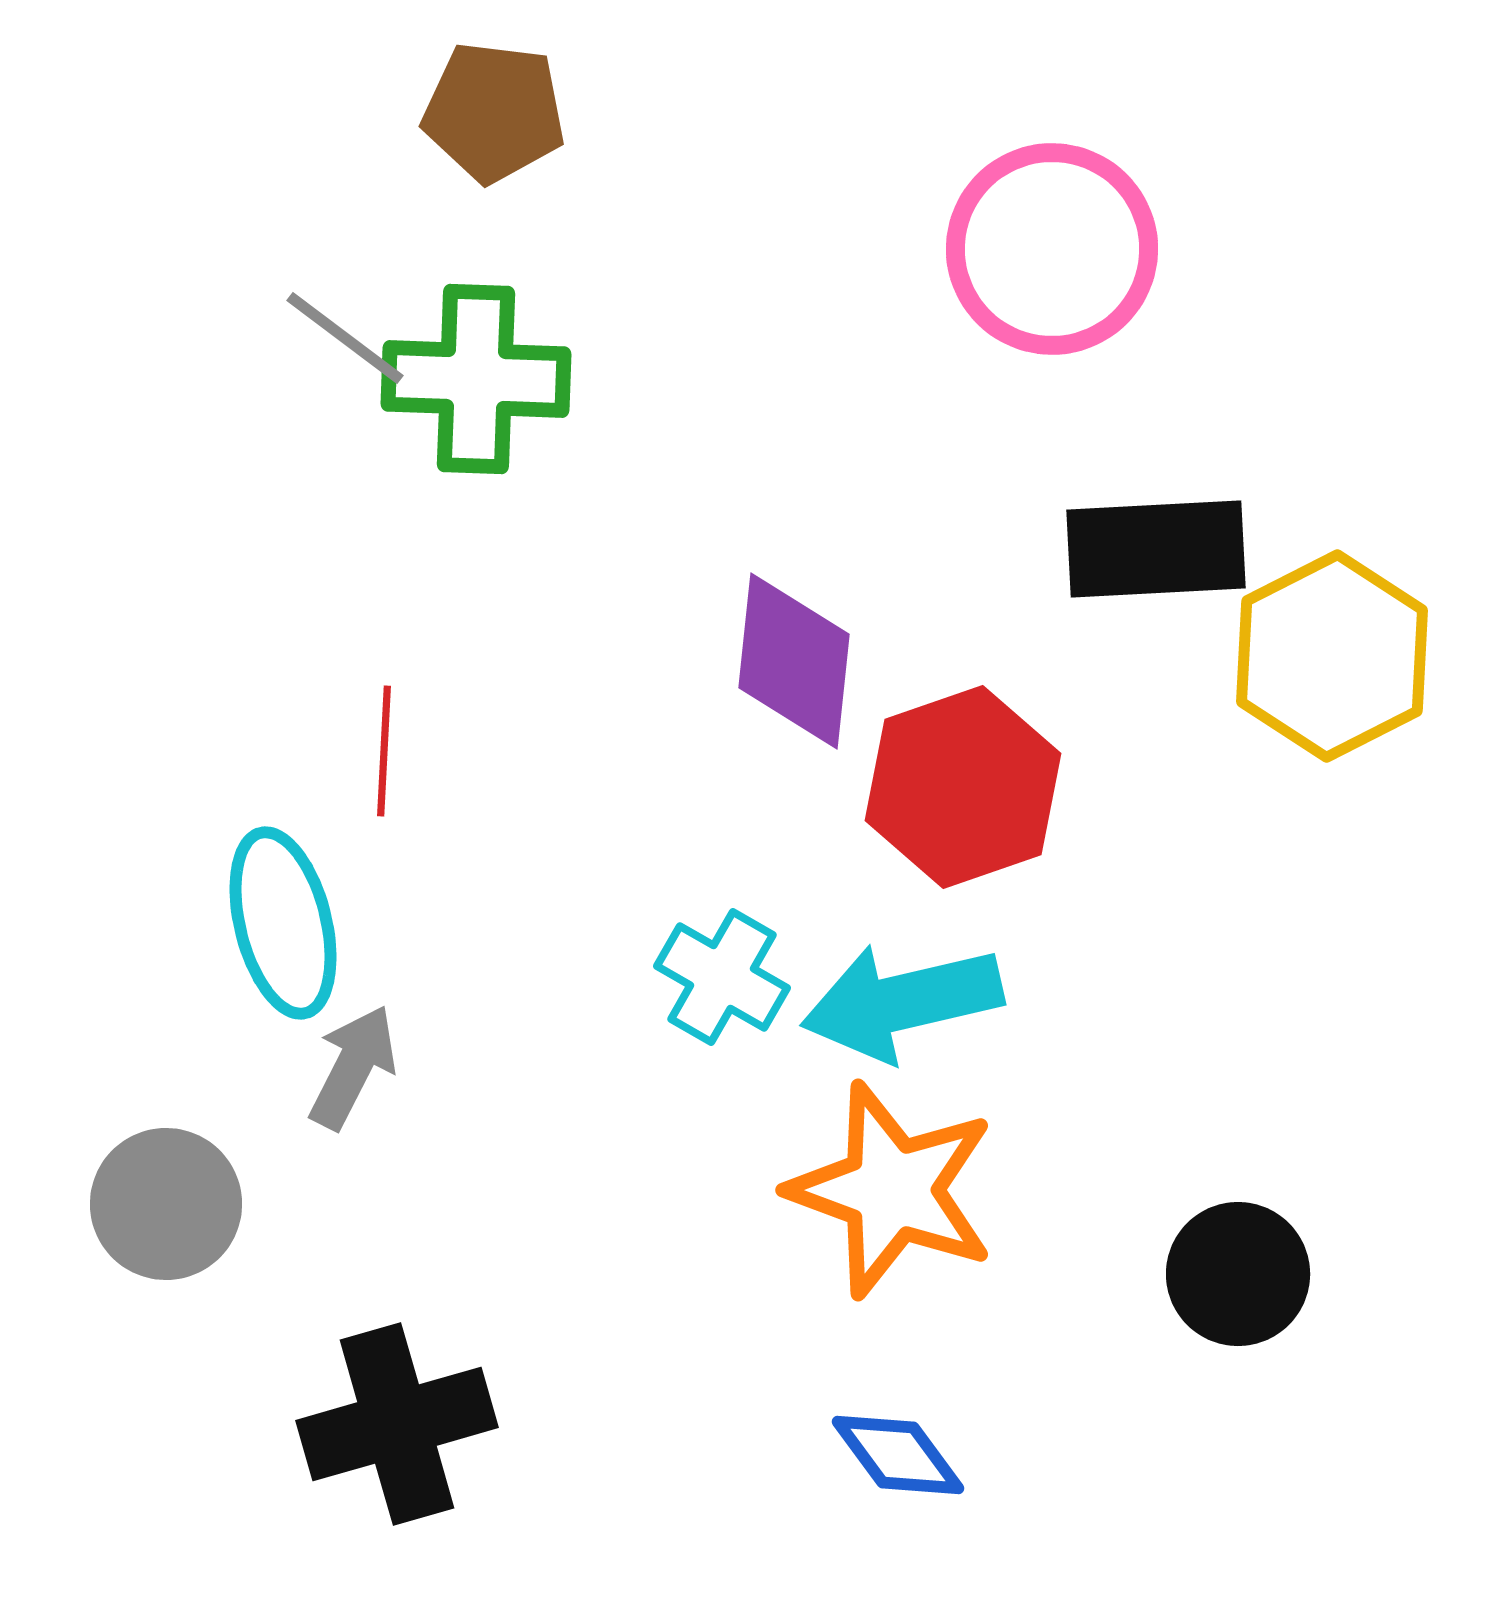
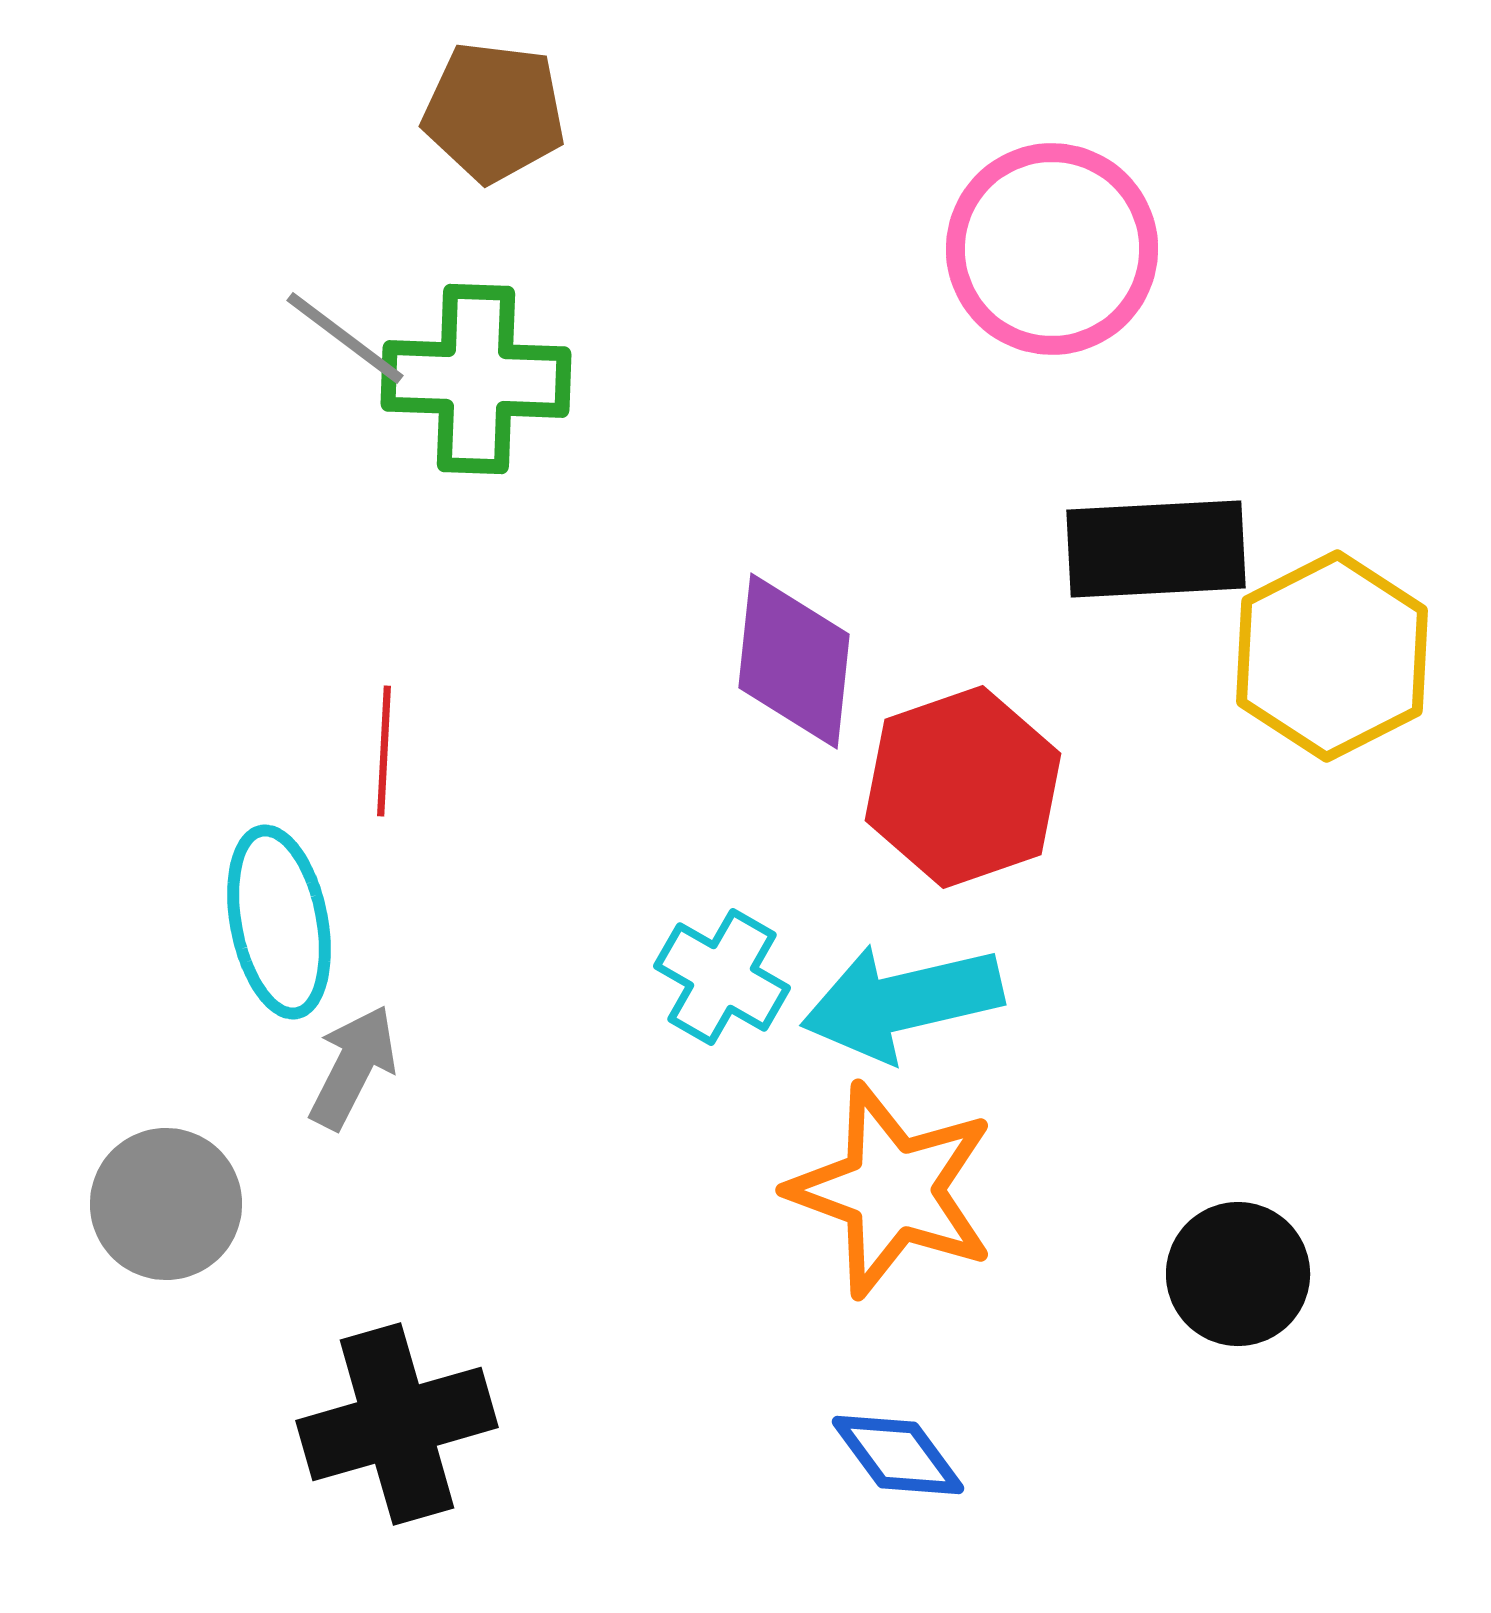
cyan ellipse: moved 4 px left, 1 px up; rotated 3 degrees clockwise
